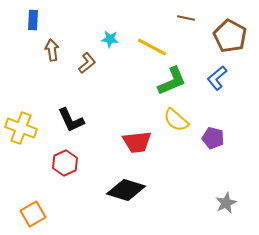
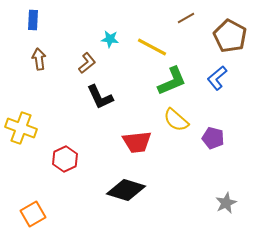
brown line: rotated 42 degrees counterclockwise
brown arrow: moved 13 px left, 9 px down
black L-shape: moved 29 px right, 23 px up
red hexagon: moved 4 px up
